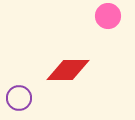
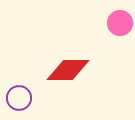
pink circle: moved 12 px right, 7 px down
